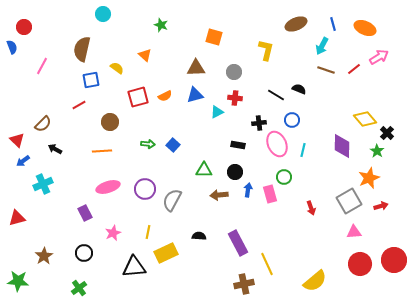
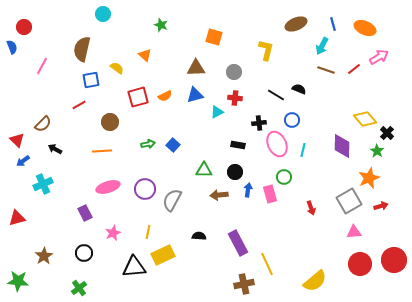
green arrow at (148, 144): rotated 16 degrees counterclockwise
yellow rectangle at (166, 253): moved 3 px left, 2 px down
